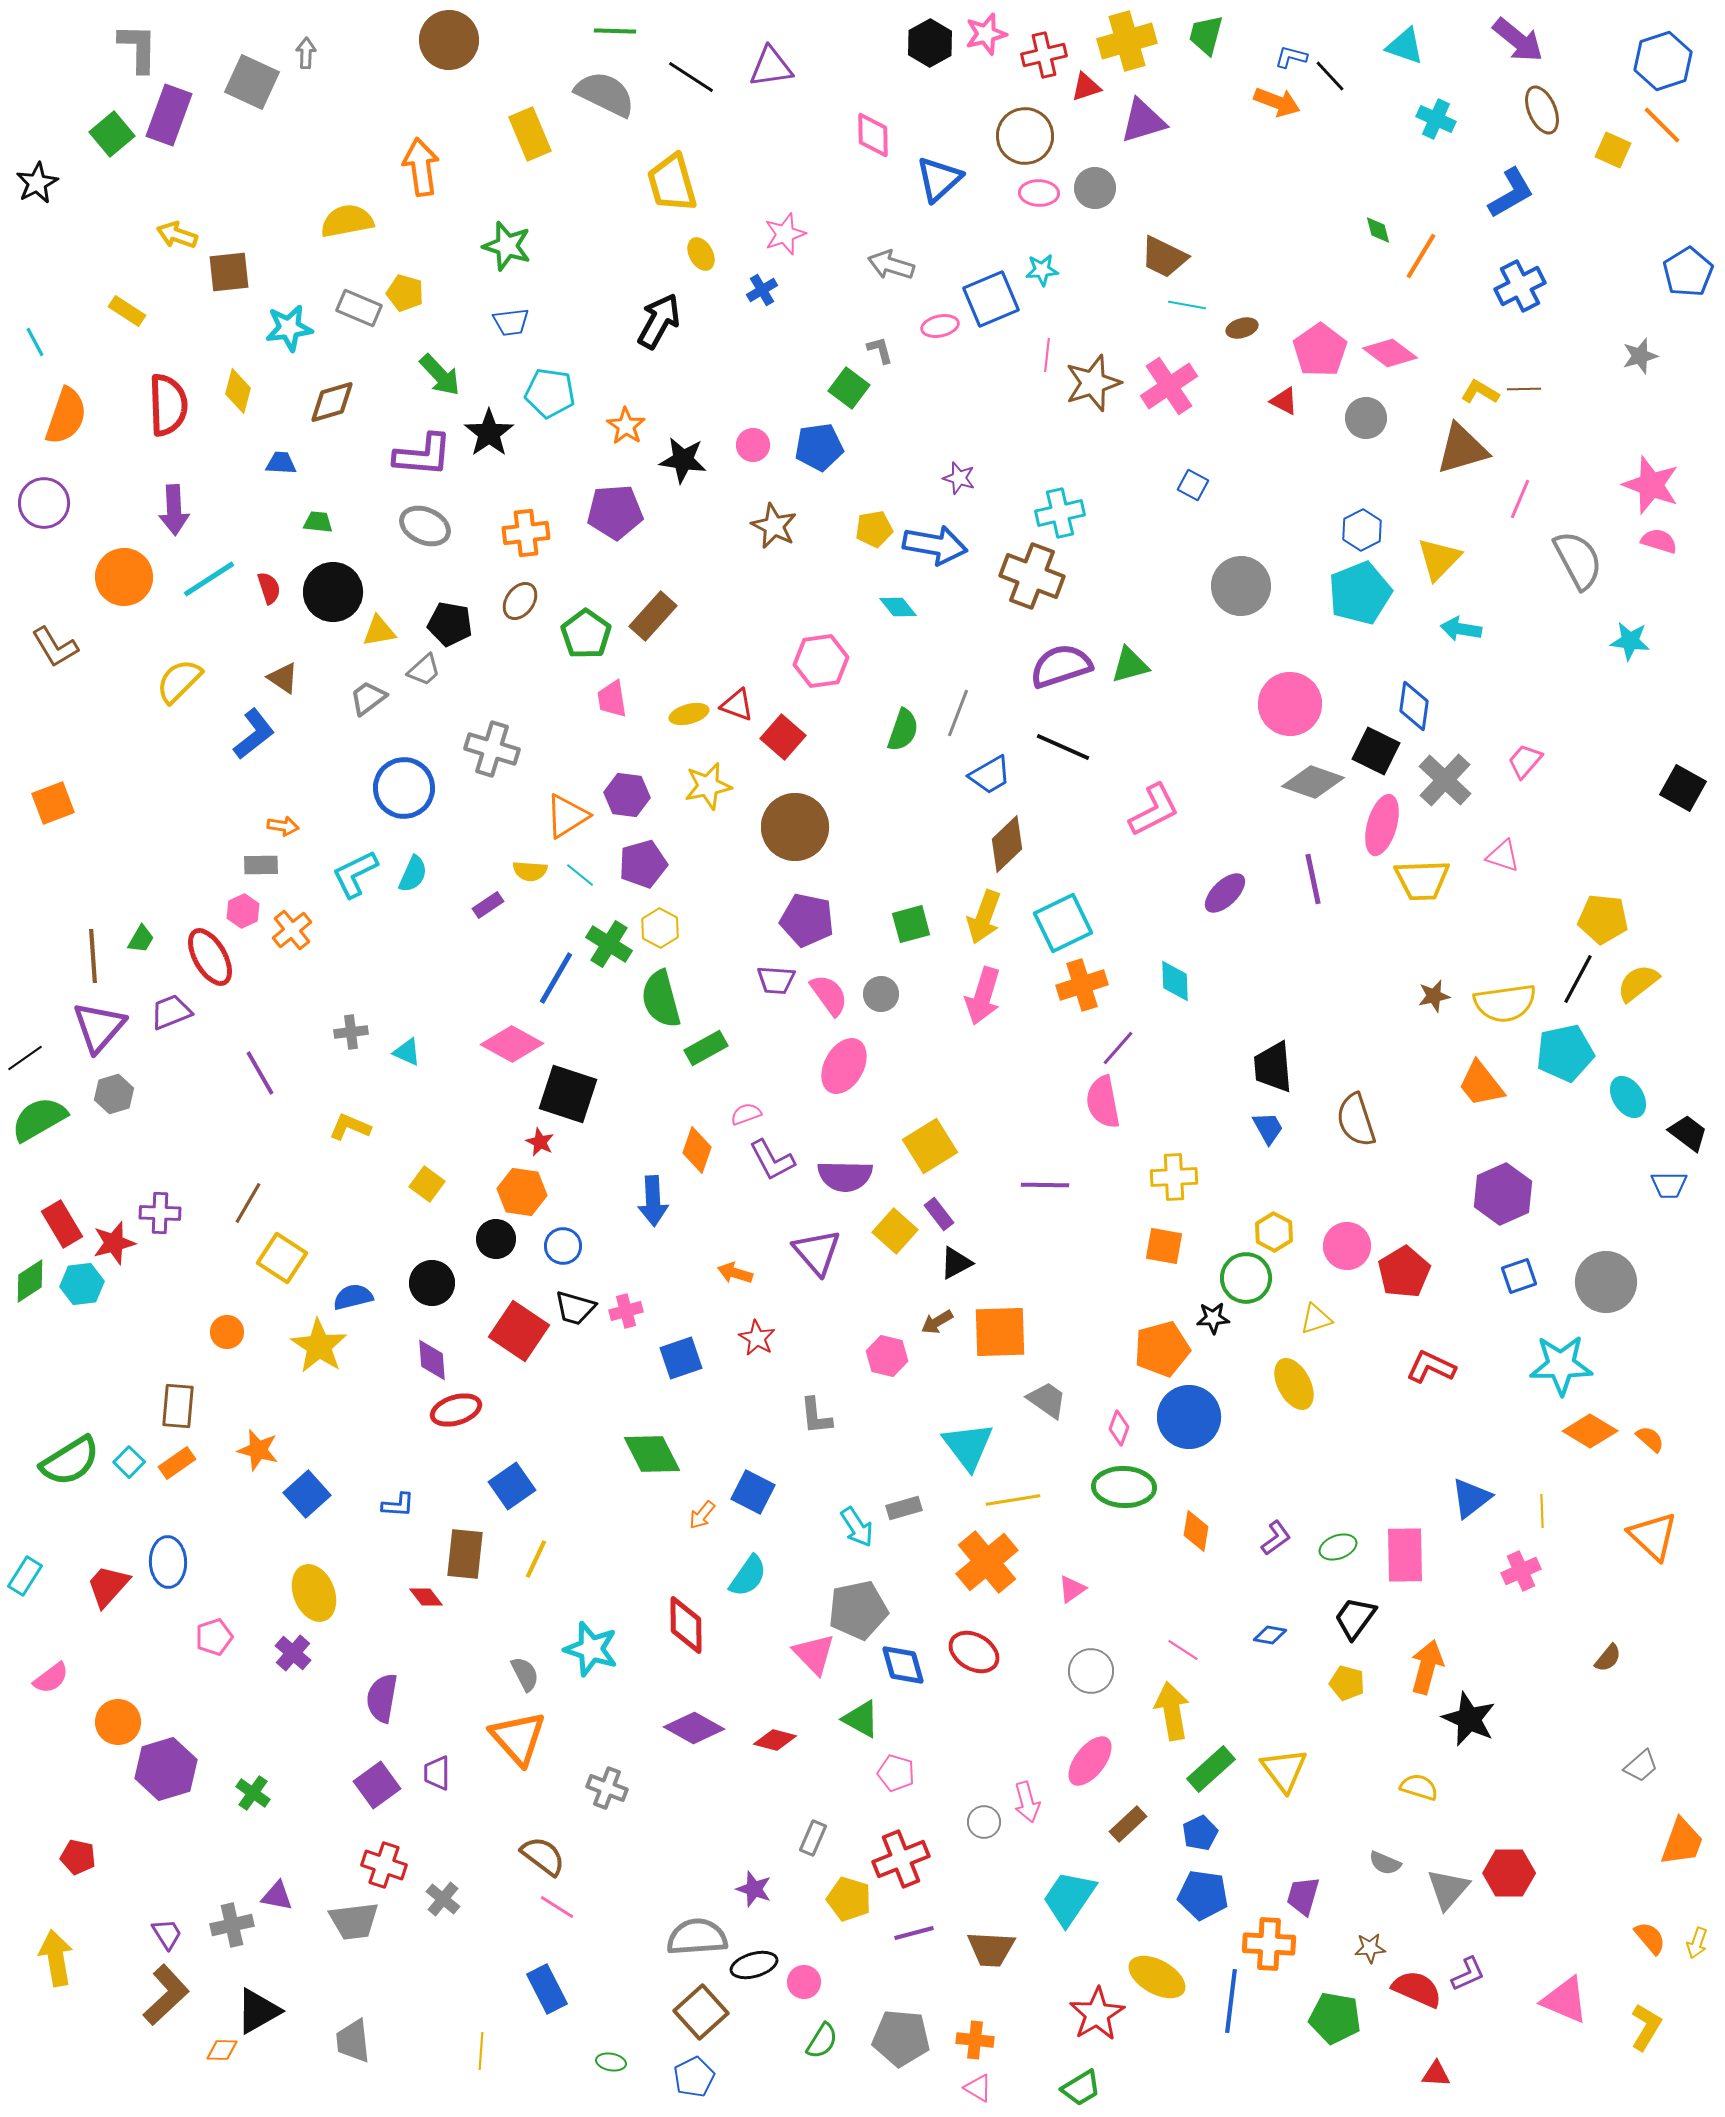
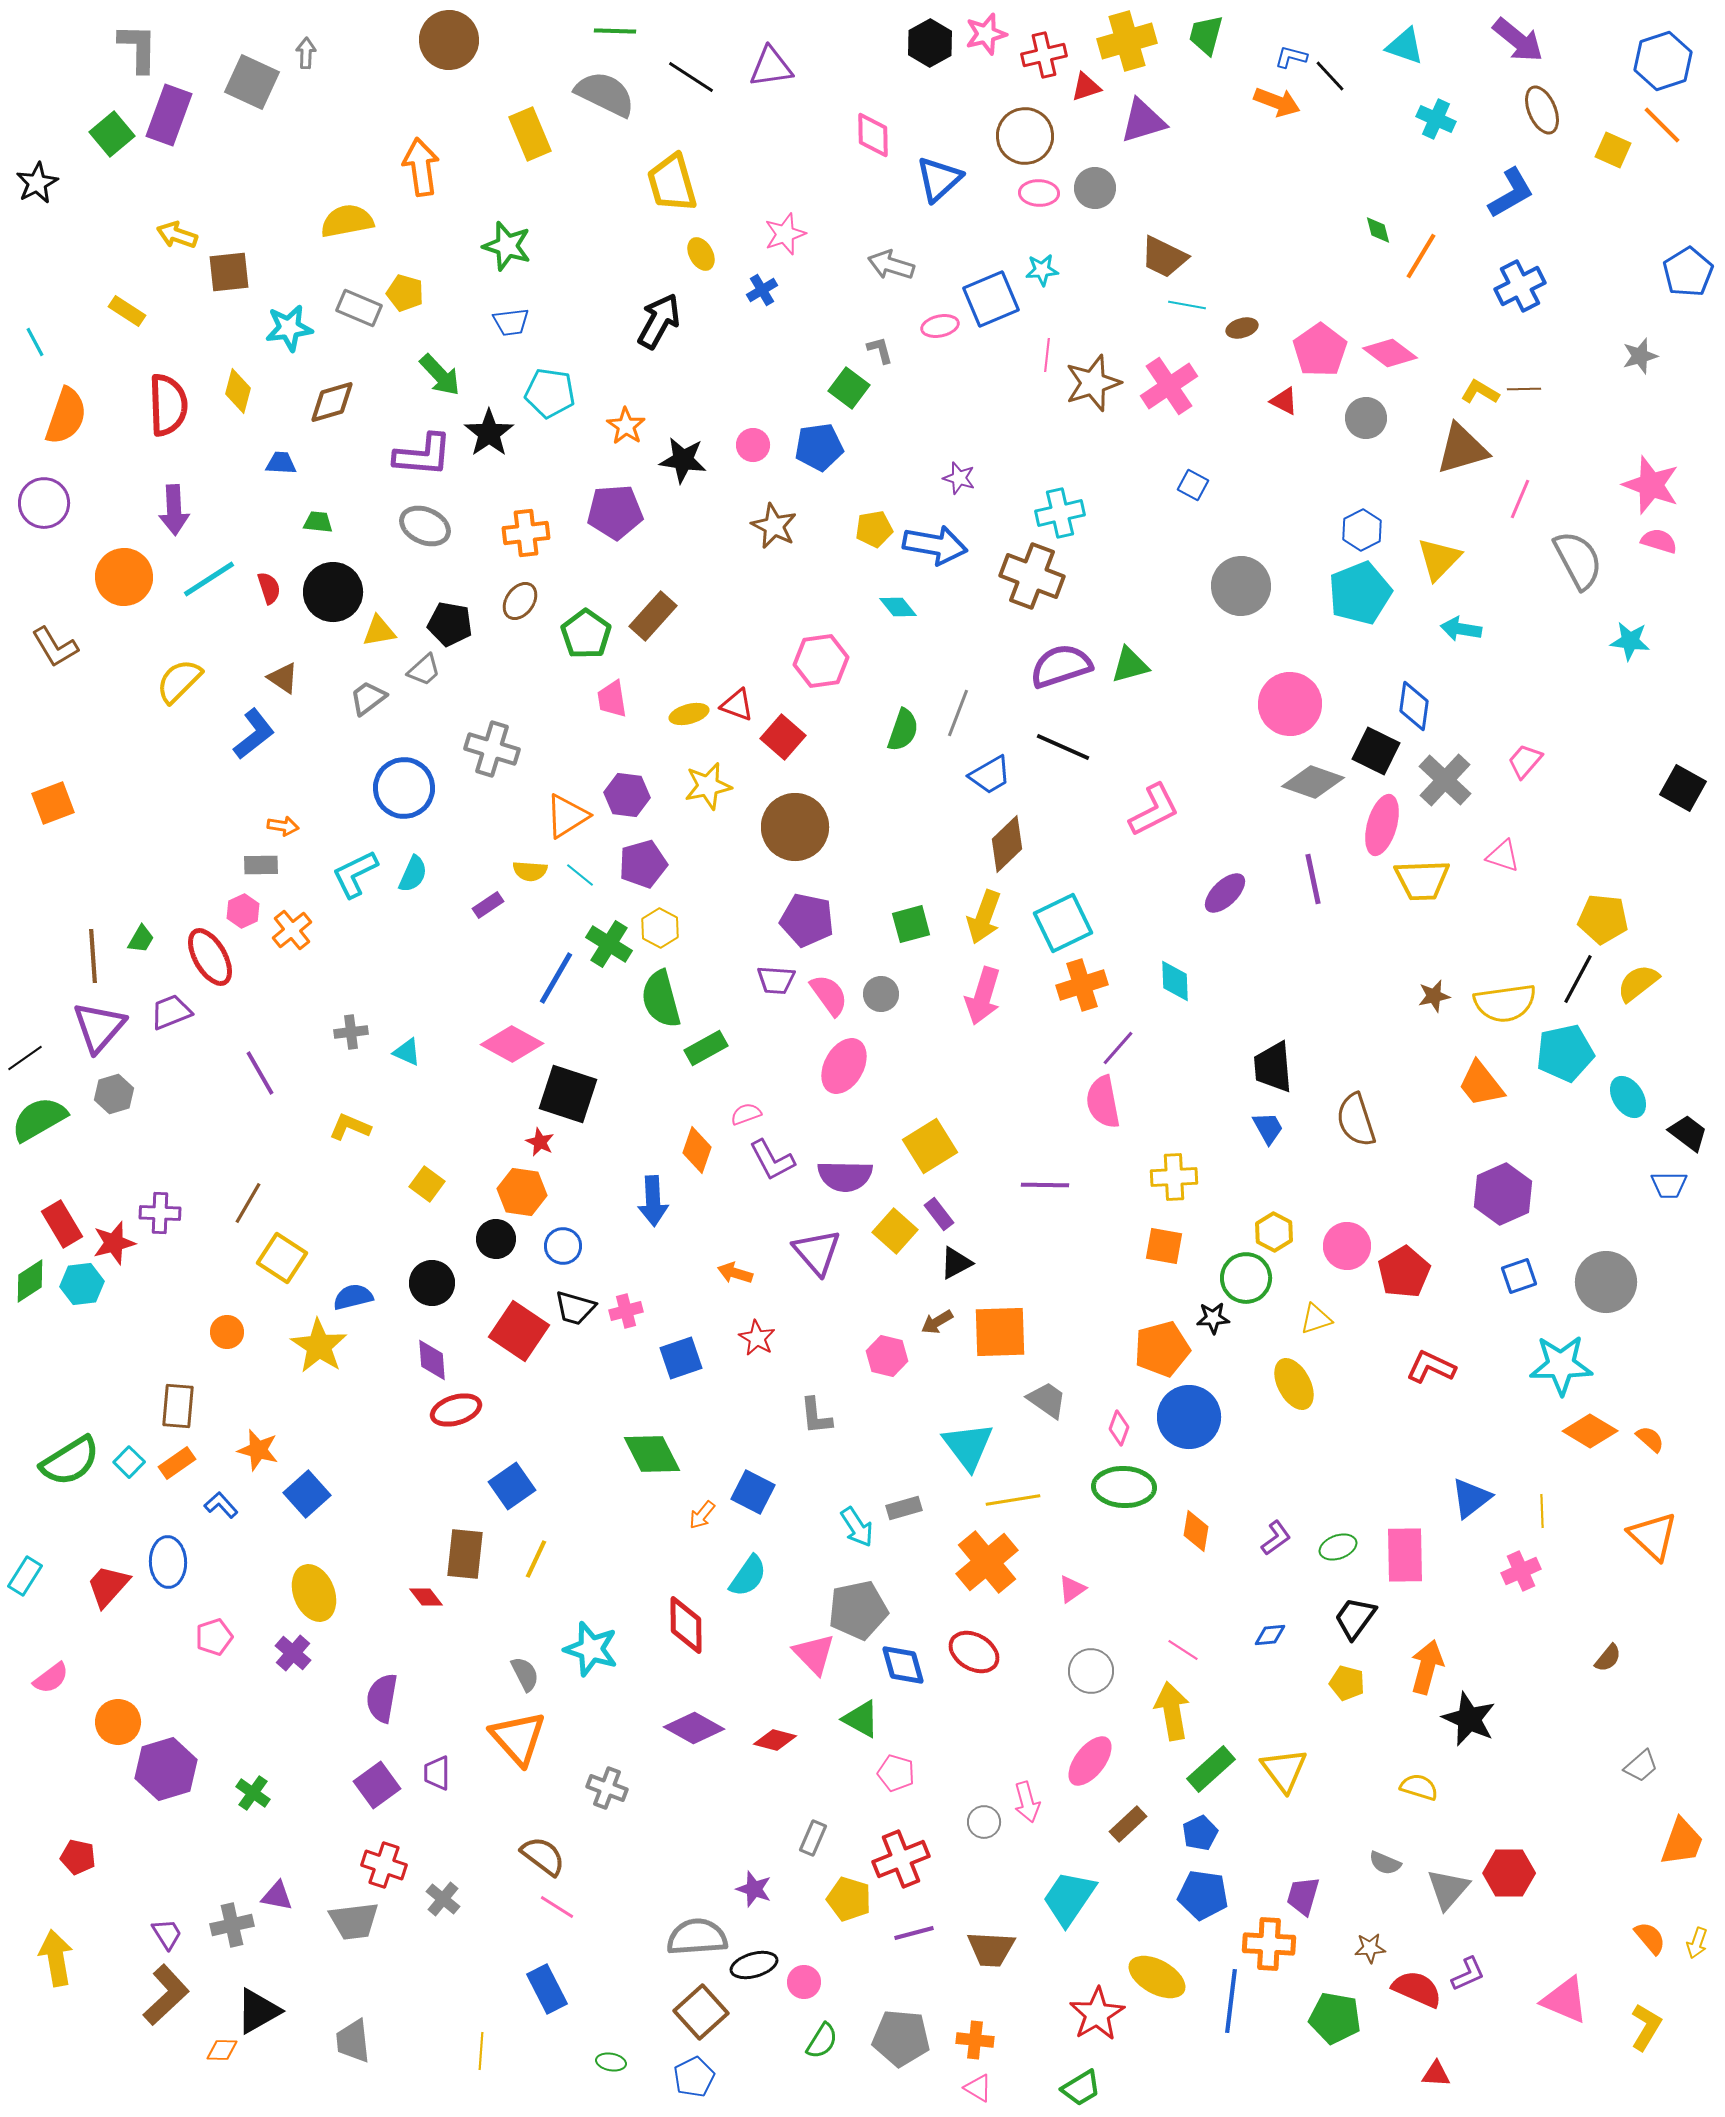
blue L-shape at (398, 1505): moved 177 px left; rotated 136 degrees counterclockwise
blue diamond at (1270, 1635): rotated 16 degrees counterclockwise
